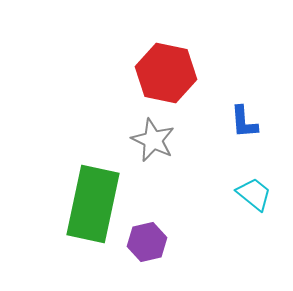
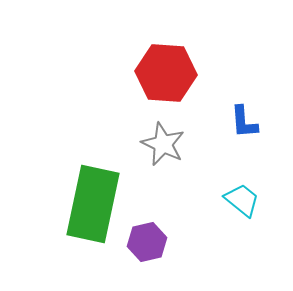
red hexagon: rotated 8 degrees counterclockwise
gray star: moved 10 px right, 4 px down
cyan trapezoid: moved 12 px left, 6 px down
